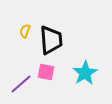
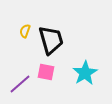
black trapezoid: rotated 12 degrees counterclockwise
purple line: moved 1 px left
